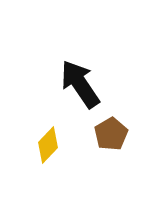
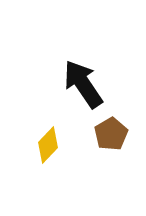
black arrow: moved 3 px right
